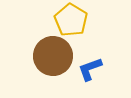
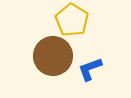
yellow pentagon: moved 1 px right
